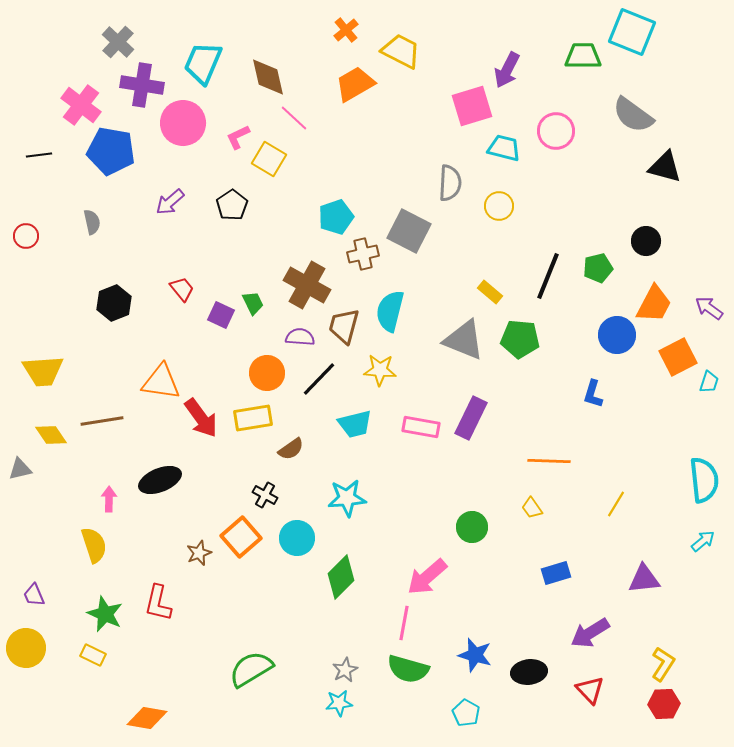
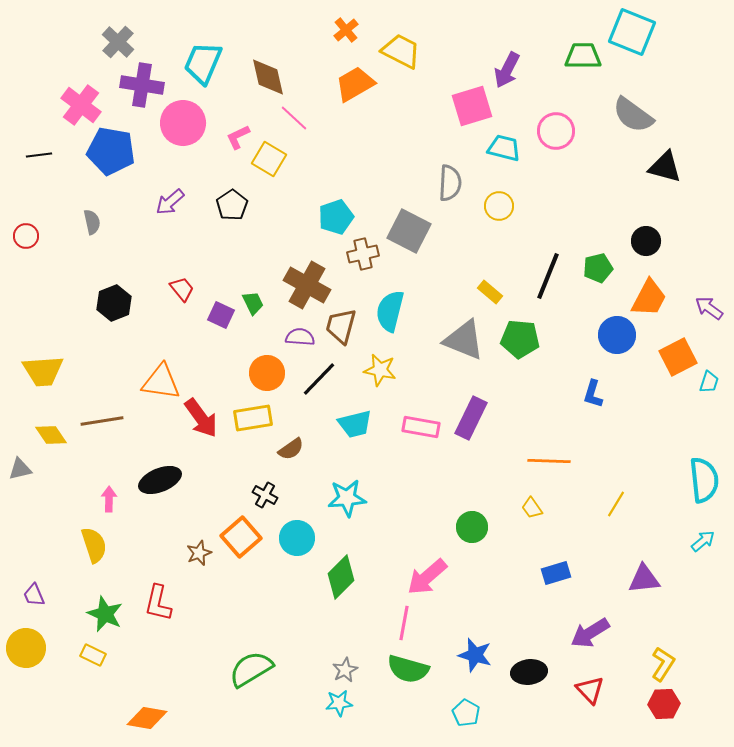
orange trapezoid at (654, 304): moved 5 px left, 6 px up
brown trapezoid at (344, 326): moved 3 px left
yellow star at (380, 370): rotated 8 degrees clockwise
